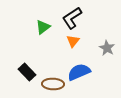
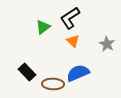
black L-shape: moved 2 px left
orange triangle: rotated 24 degrees counterclockwise
gray star: moved 4 px up
blue semicircle: moved 1 px left, 1 px down
